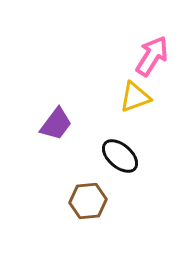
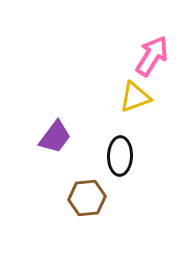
purple trapezoid: moved 1 px left, 13 px down
black ellipse: rotated 51 degrees clockwise
brown hexagon: moved 1 px left, 3 px up
